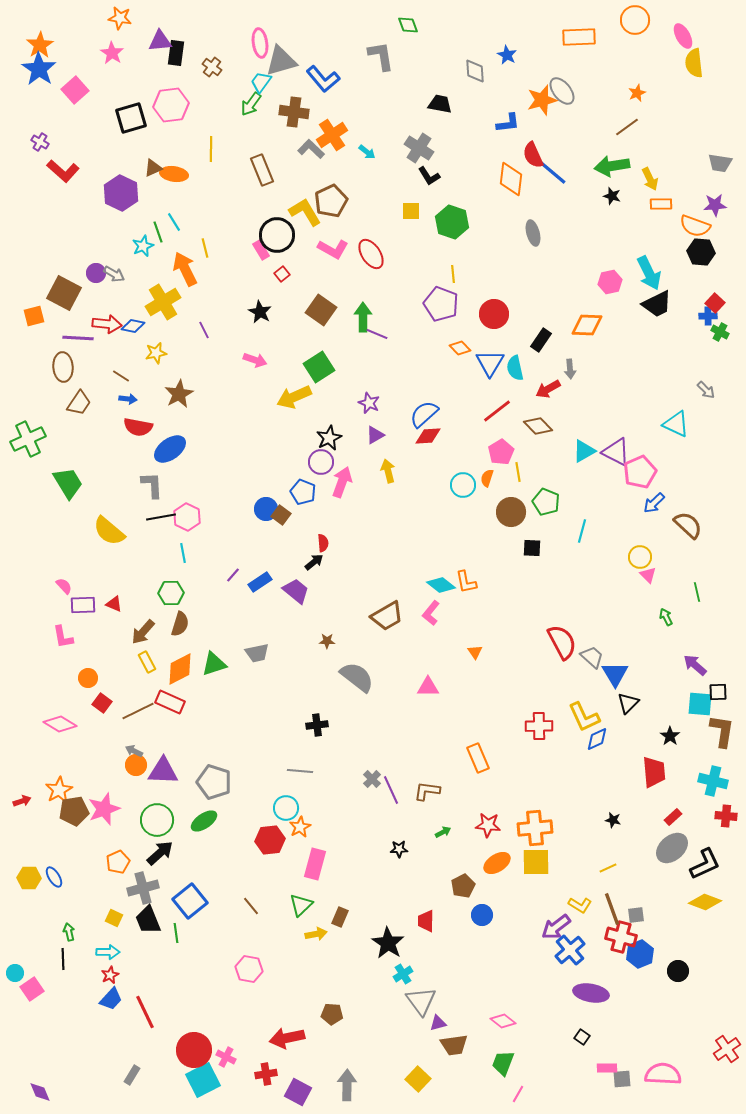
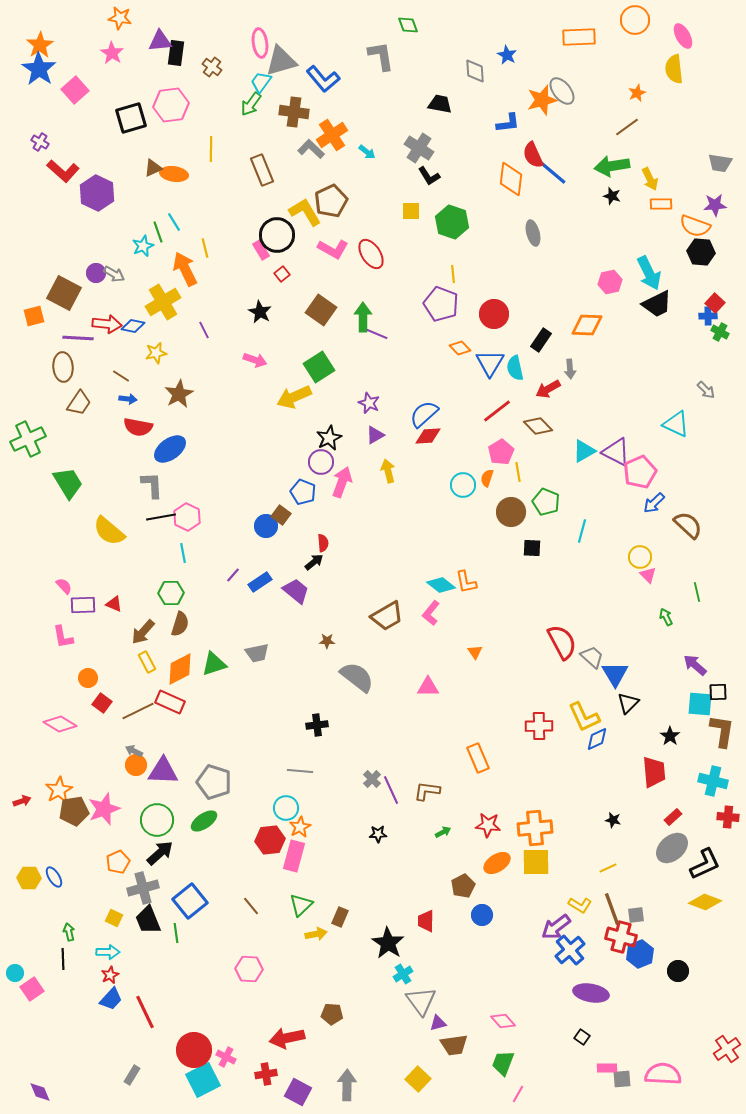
yellow semicircle at (694, 63): moved 20 px left, 6 px down
purple hexagon at (121, 193): moved 24 px left
blue circle at (266, 509): moved 17 px down
red cross at (726, 816): moved 2 px right, 1 px down
black star at (399, 849): moved 21 px left, 15 px up
pink rectangle at (315, 864): moved 21 px left, 8 px up
pink hexagon at (249, 969): rotated 8 degrees counterclockwise
pink diamond at (503, 1021): rotated 10 degrees clockwise
